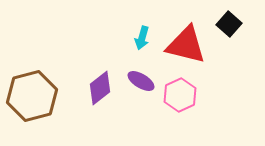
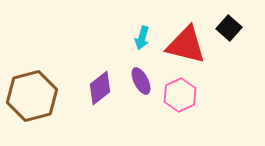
black square: moved 4 px down
purple ellipse: rotated 32 degrees clockwise
